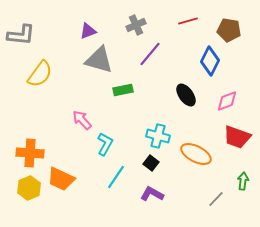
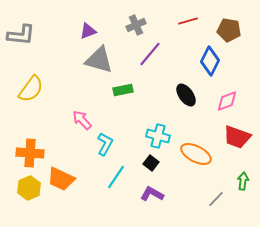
yellow semicircle: moved 9 px left, 15 px down
